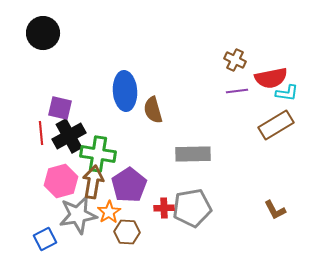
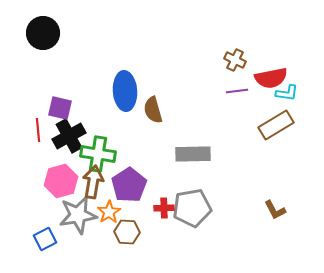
red line: moved 3 px left, 3 px up
